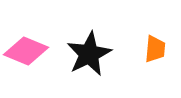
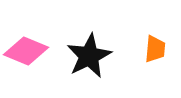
black star: moved 2 px down
